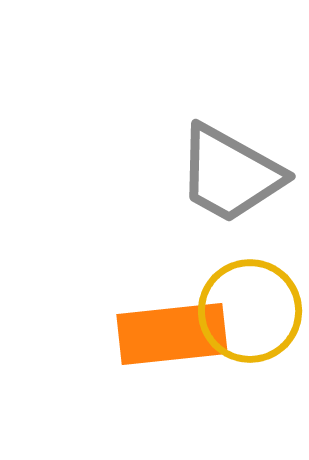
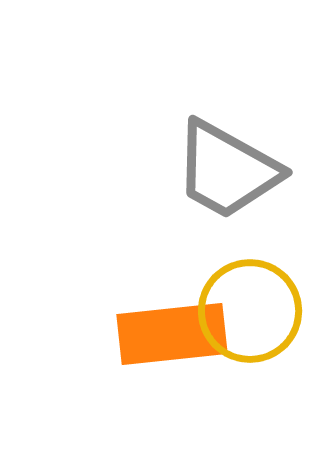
gray trapezoid: moved 3 px left, 4 px up
